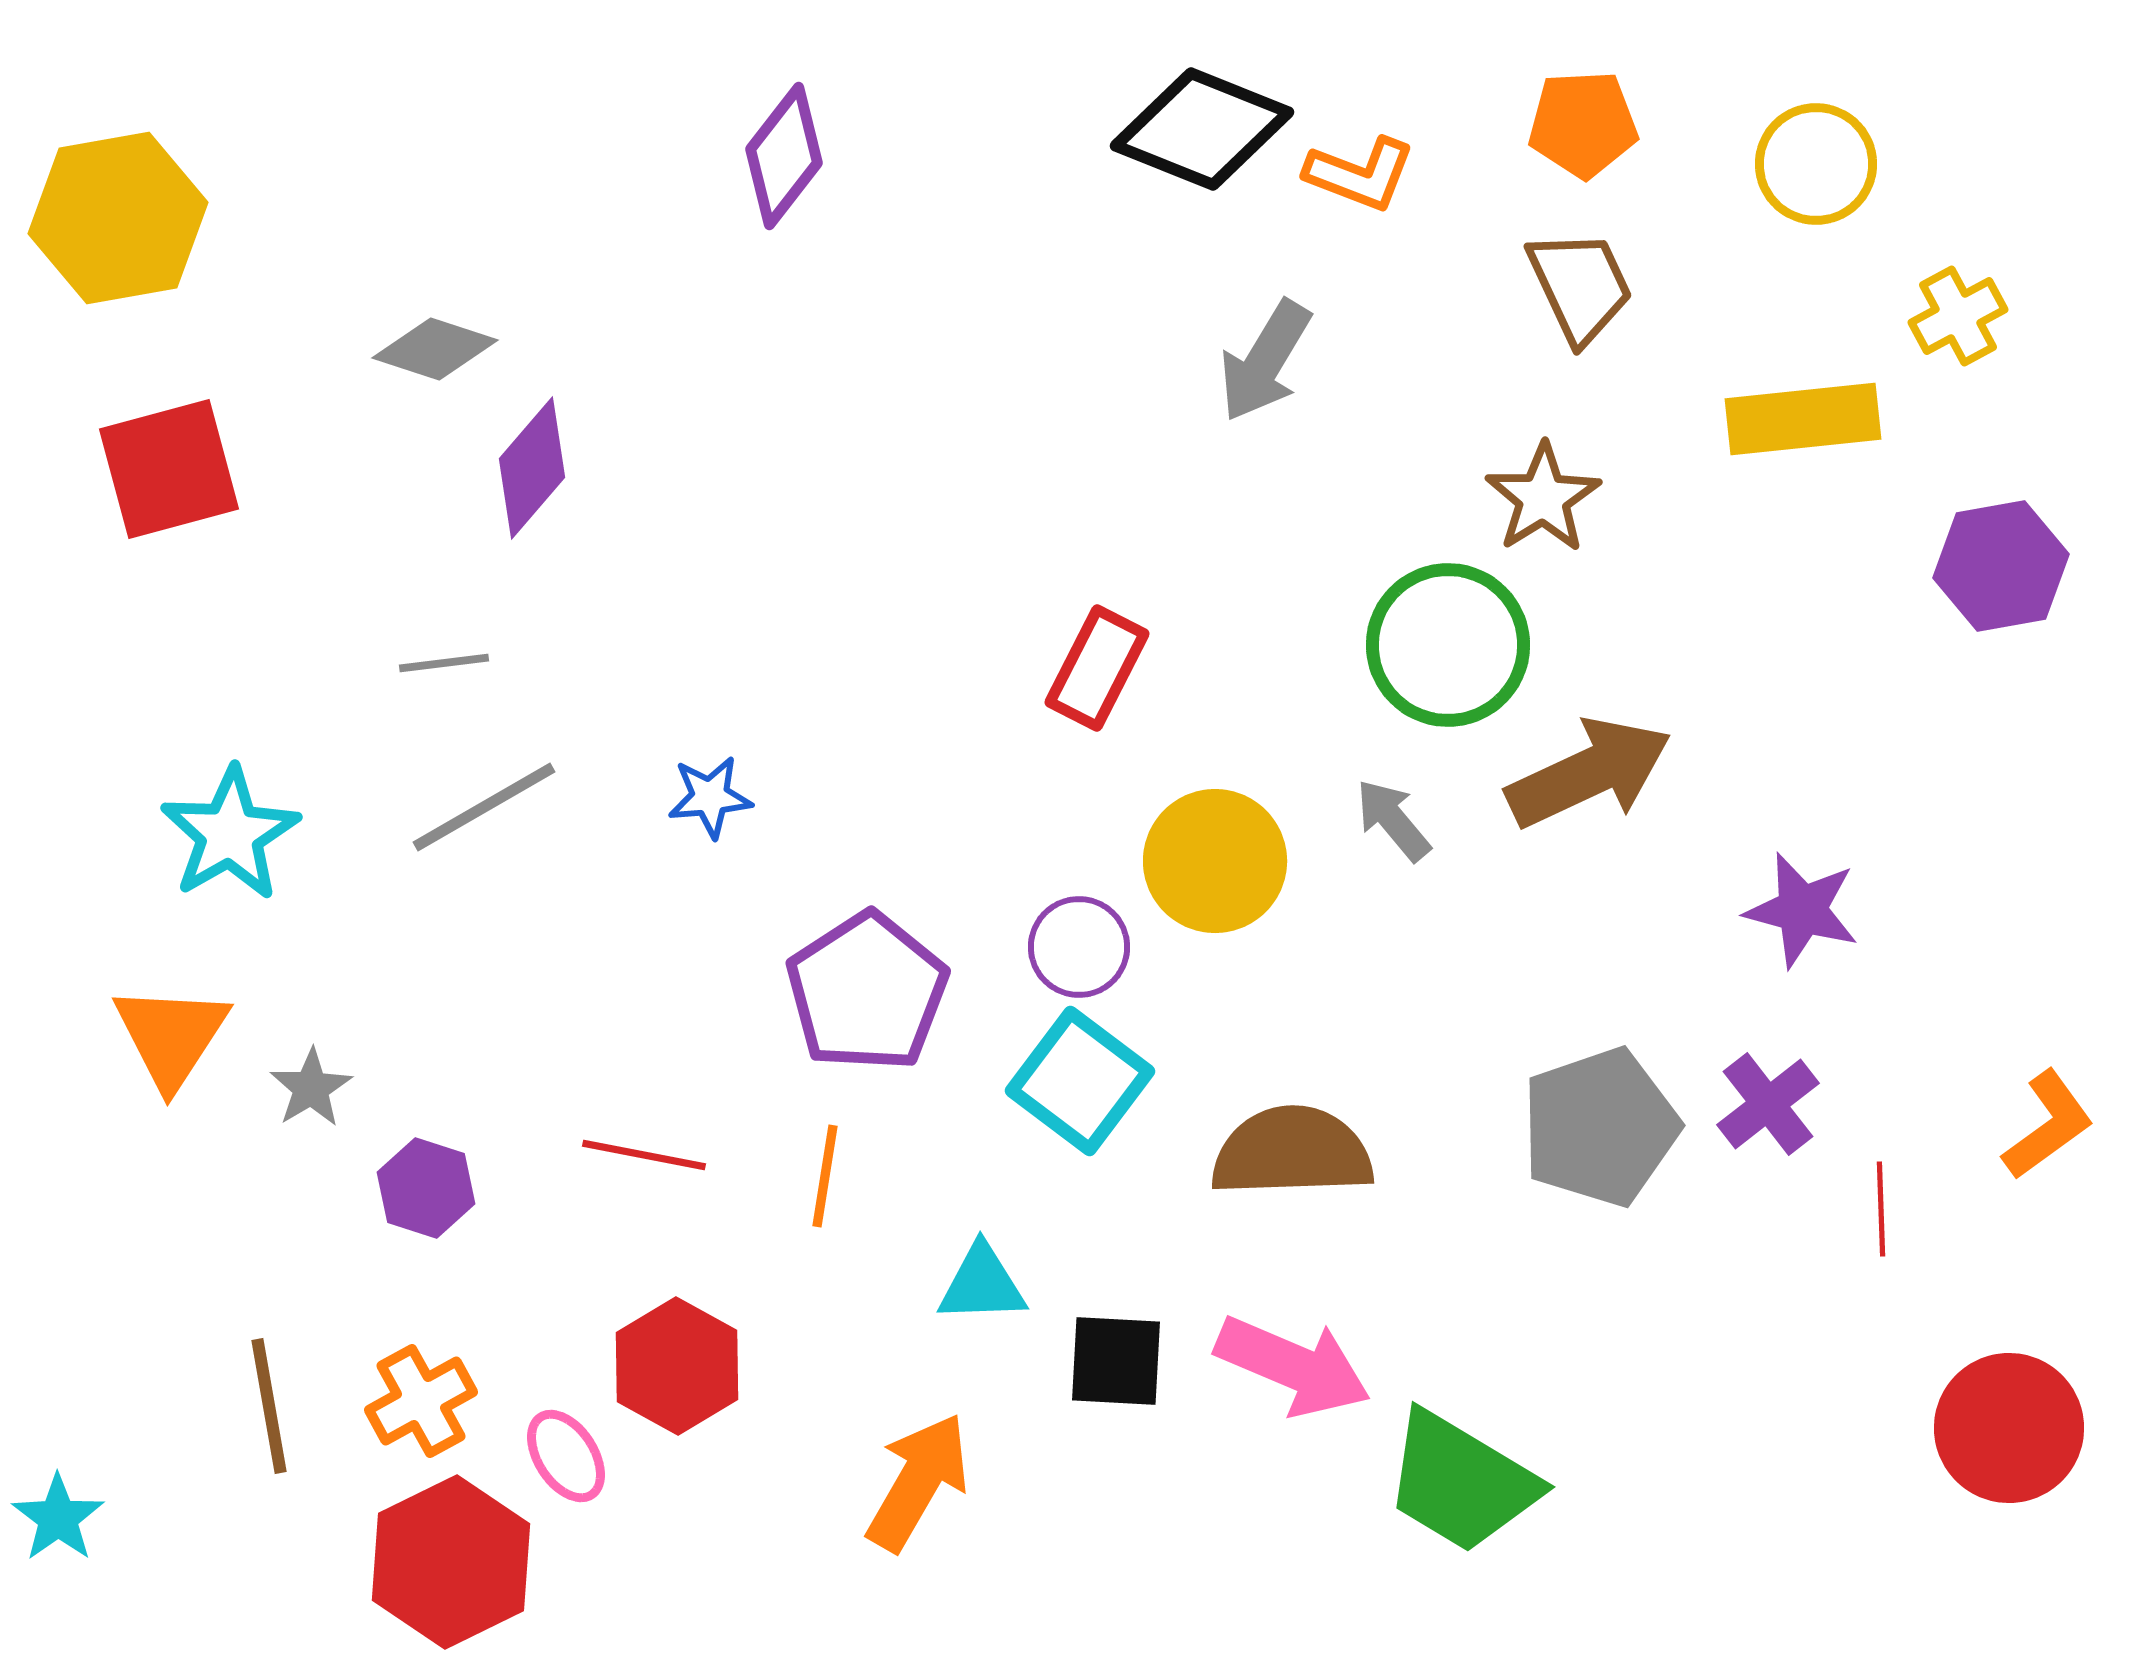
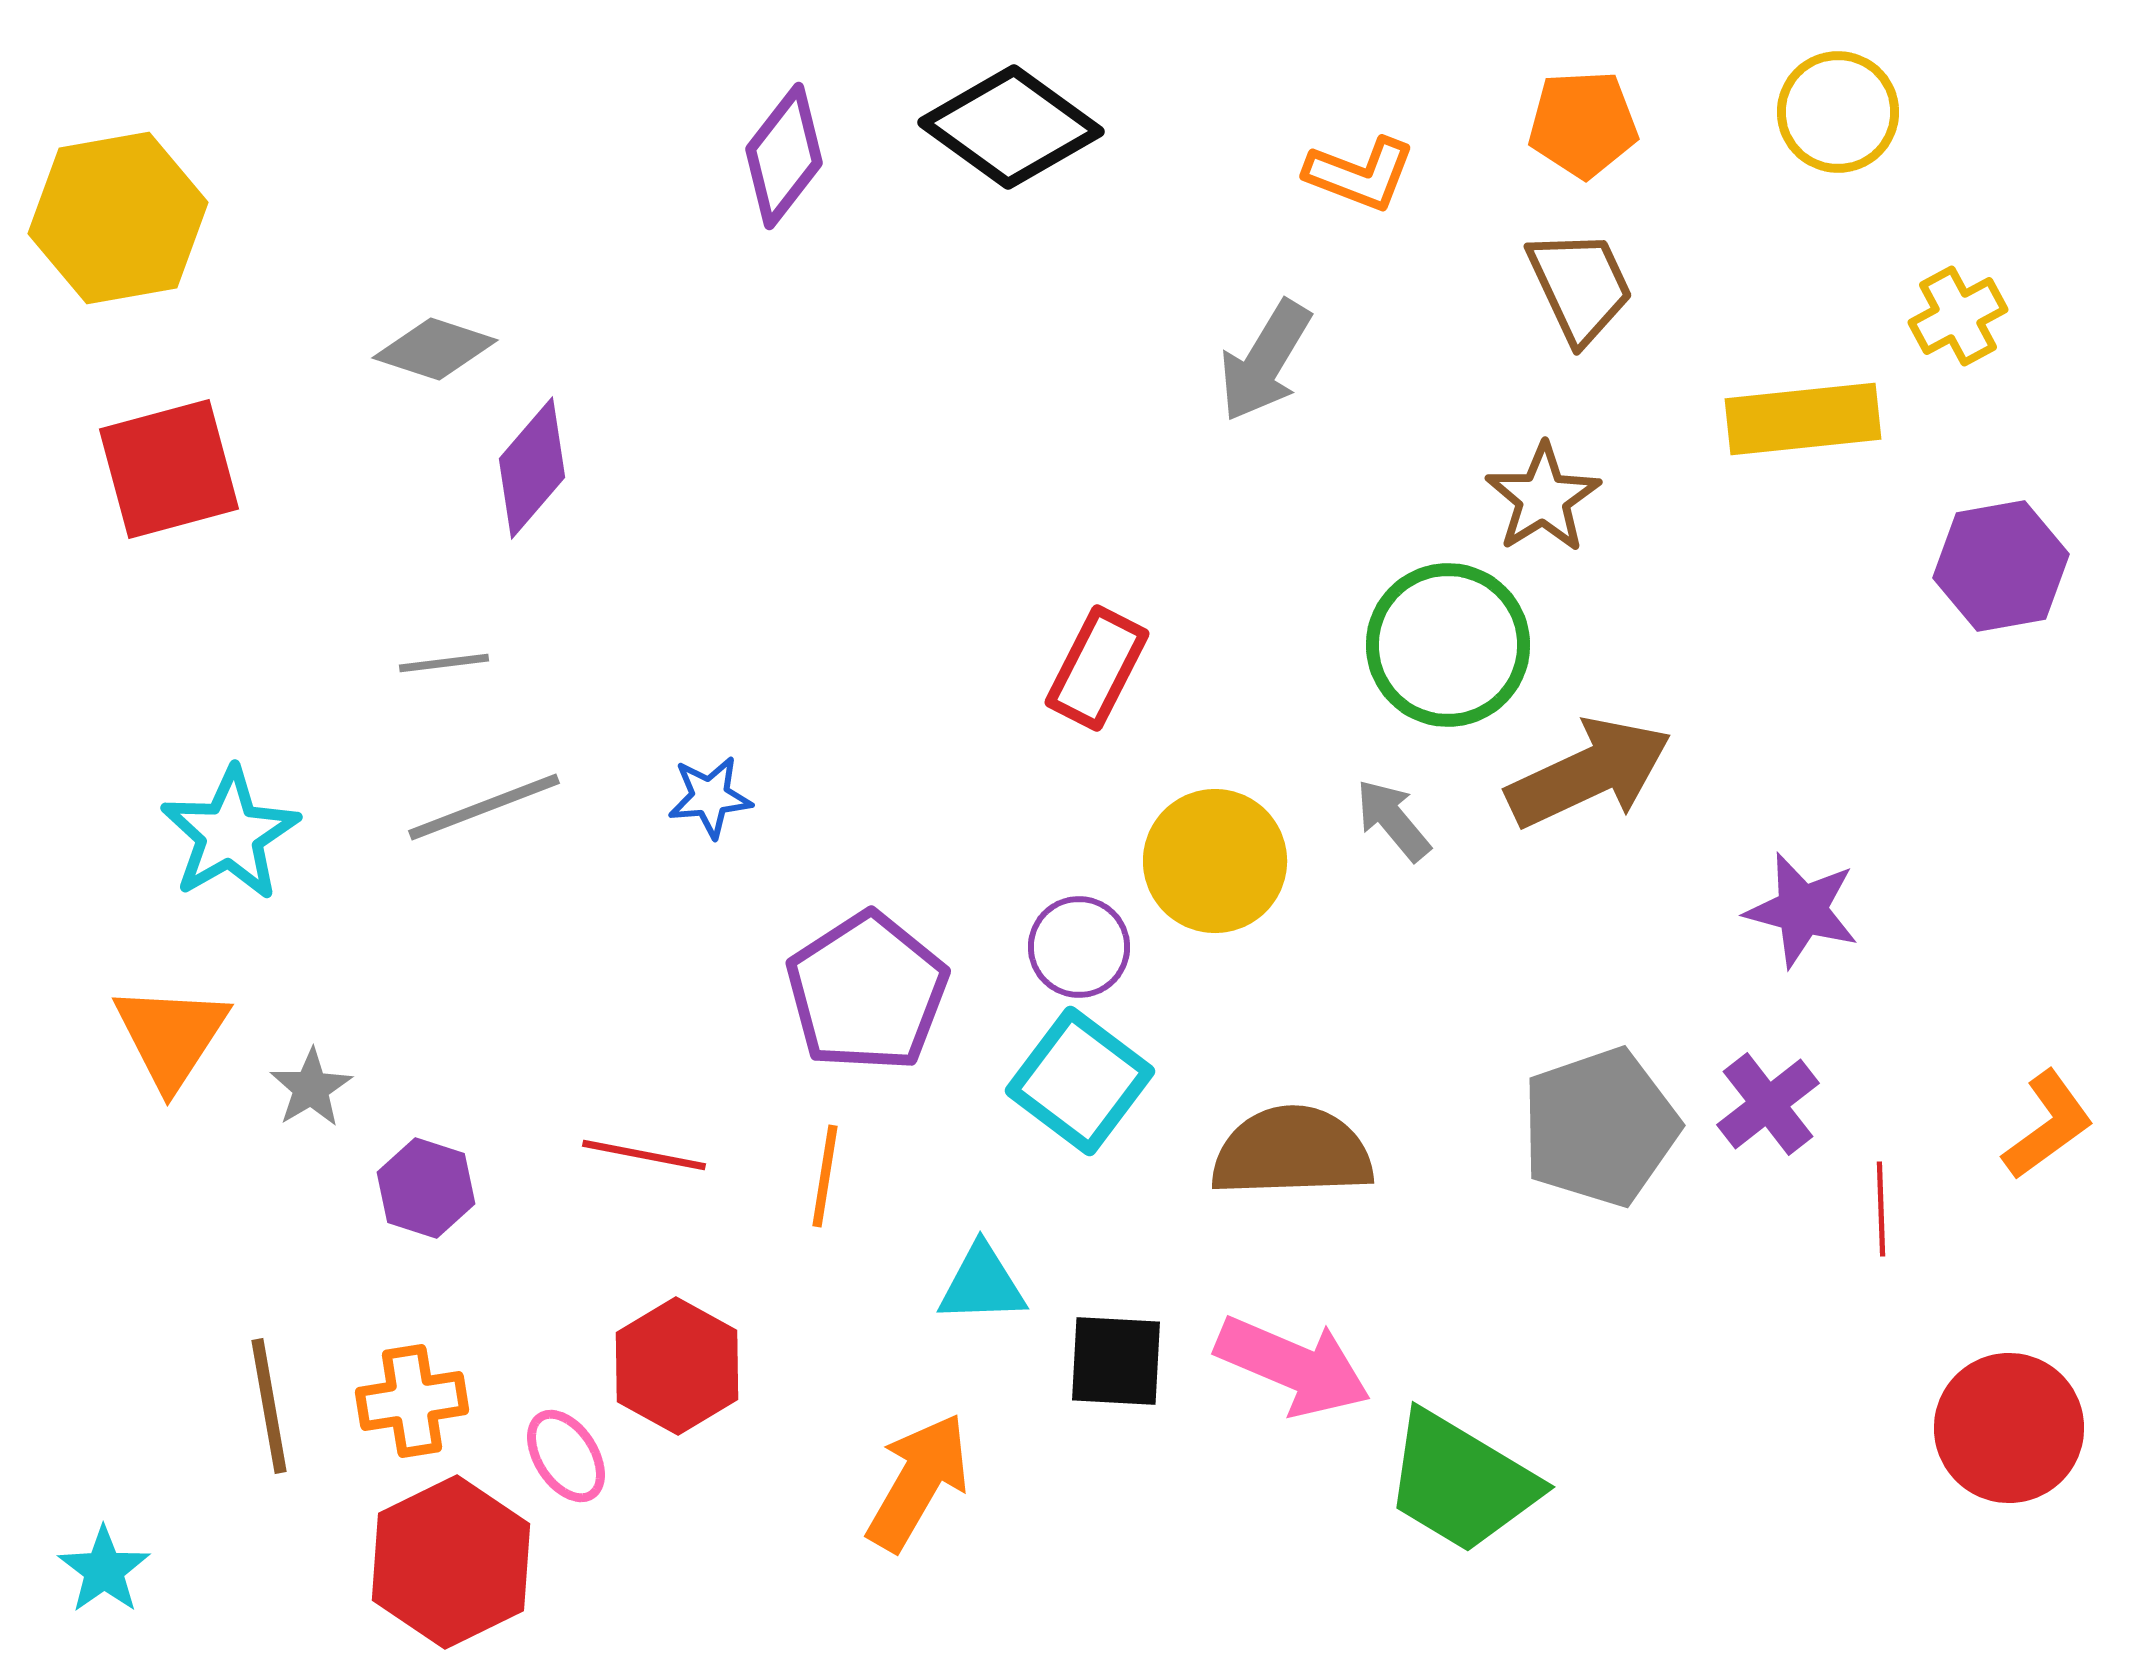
black diamond at (1202, 129): moved 191 px left, 2 px up; rotated 14 degrees clockwise
yellow circle at (1816, 164): moved 22 px right, 52 px up
gray line at (484, 807): rotated 9 degrees clockwise
orange cross at (421, 1401): moved 9 px left; rotated 20 degrees clockwise
cyan star at (58, 1518): moved 46 px right, 52 px down
